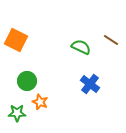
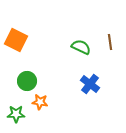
brown line: moved 1 px left, 2 px down; rotated 49 degrees clockwise
orange star: rotated 14 degrees counterclockwise
green star: moved 1 px left, 1 px down
